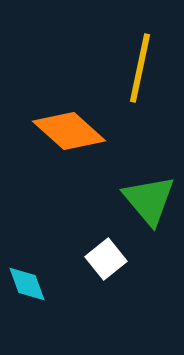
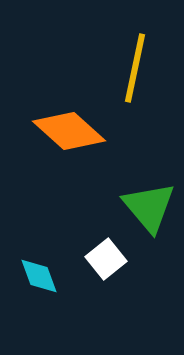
yellow line: moved 5 px left
green triangle: moved 7 px down
cyan diamond: moved 12 px right, 8 px up
